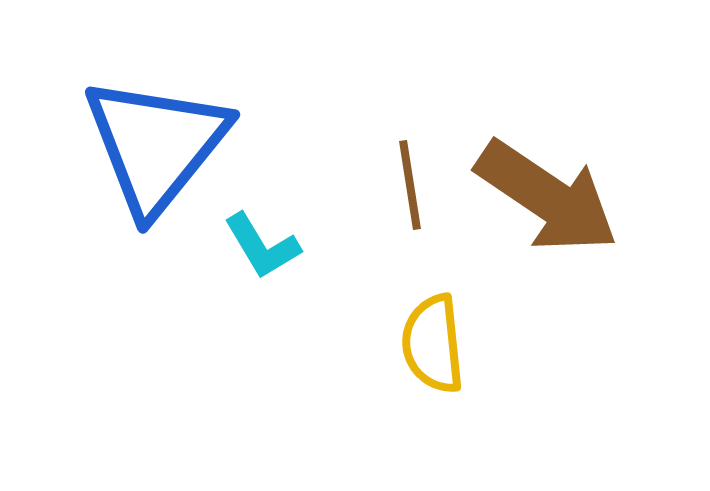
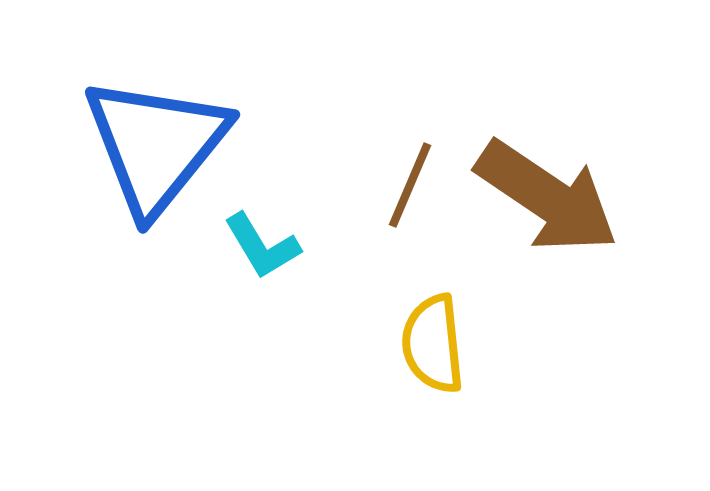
brown line: rotated 32 degrees clockwise
